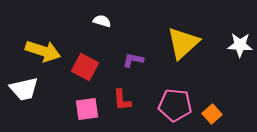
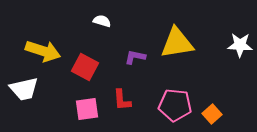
yellow triangle: moved 6 px left; rotated 33 degrees clockwise
purple L-shape: moved 2 px right, 3 px up
